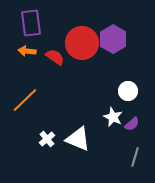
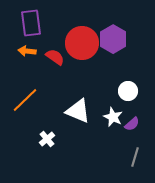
white triangle: moved 28 px up
